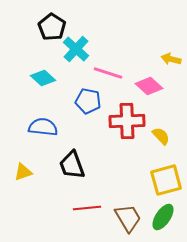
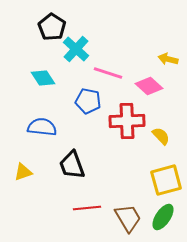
yellow arrow: moved 3 px left
cyan diamond: rotated 15 degrees clockwise
blue semicircle: moved 1 px left
